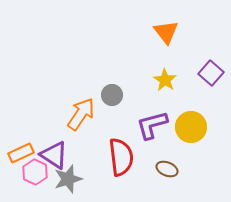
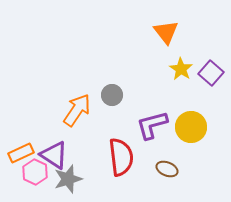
yellow star: moved 16 px right, 11 px up
orange arrow: moved 4 px left, 4 px up
